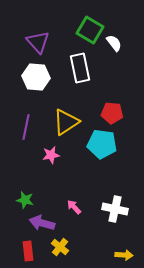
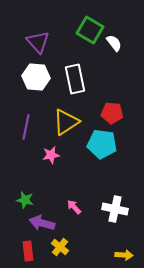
white rectangle: moved 5 px left, 11 px down
